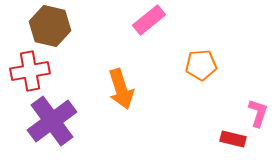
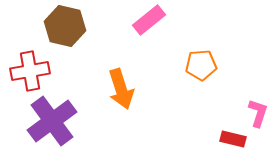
brown hexagon: moved 15 px right
